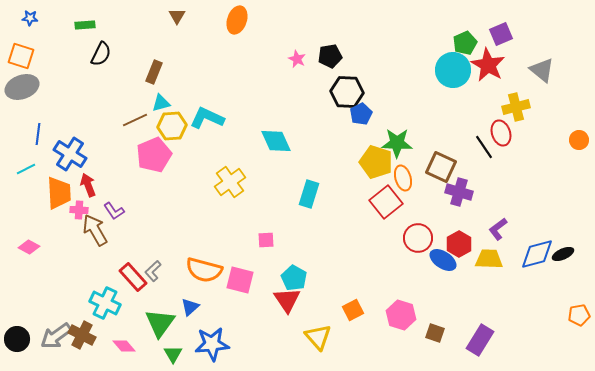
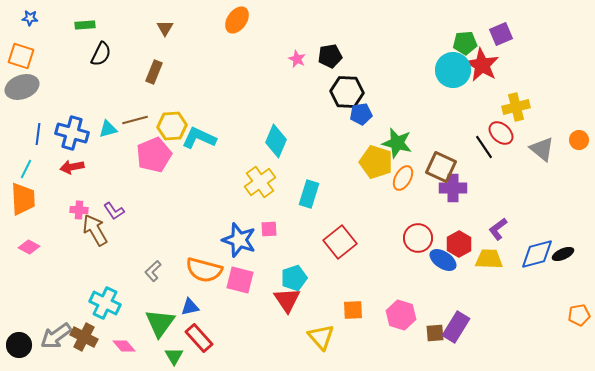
brown triangle at (177, 16): moved 12 px left, 12 px down
orange ellipse at (237, 20): rotated 16 degrees clockwise
green pentagon at (465, 43): rotated 20 degrees clockwise
red star at (488, 65): moved 6 px left
gray triangle at (542, 70): moved 79 px down
cyan triangle at (161, 103): moved 53 px left, 26 px down
blue pentagon at (361, 114): rotated 20 degrees clockwise
cyan L-shape at (207, 118): moved 8 px left, 20 px down
brown line at (135, 120): rotated 10 degrees clockwise
red ellipse at (501, 133): rotated 30 degrees counterclockwise
cyan diamond at (276, 141): rotated 48 degrees clockwise
green star at (397, 143): rotated 12 degrees clockwise
blue cross at (70, 154): moved 2 px right, 21 px up; rotated 16 degrees counterclockwise
cyan line at (26, 169): rotated 36 degrees counterclockwise
orange ellipse at (403, 178): rotated 45 degrees clockwise
yellow cross at (230, 182): moved 30 px right
red arrow at (88, 185): moved 16 px left, 18 px up; rotated 80 degrees counterclockwise
purple cross at (459, 192): moved 6 px left, 4 px up; rotated 16 degrees counterclockwise
orange trapezoid at (59, 193): moved 36 px left, 6 px down
red square at (386, 202): moved 46 px left, 40 px down
pink square at (266, 240): moved 3 px right, 11 px up
red rectangle at (133, 277): moved 66 px right, 61 px down
cyan pentagon at (294, 278): rotated 25 degrees clockwise
blue triangle at (190, 307): rotated 30 degrees clockwise
orange square at (353, 310): rotated 25 degrees clockwise
brown square at (435, 333): rotated 24 degrees counterclockwise
brown cross at (82, 335): moved 2 px right, 2 px down
yellow triangle at (318, 337): moved 3 px right
black circle at (17, 339): moved 2 px right, 6 px down
purple rectangle at (480, 340): moved 24 px left, 13 px up
blue star at (212, 344): moved 27 px right, 104 px up; rotated 24 degrees clockwise
green triangle at (173, 354): moved 1 px right, 2 px down
